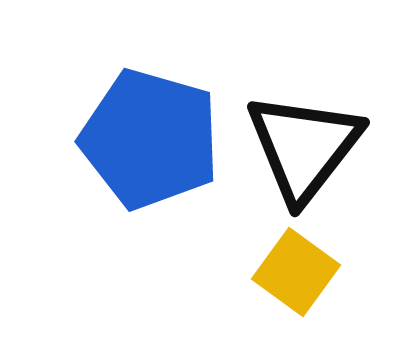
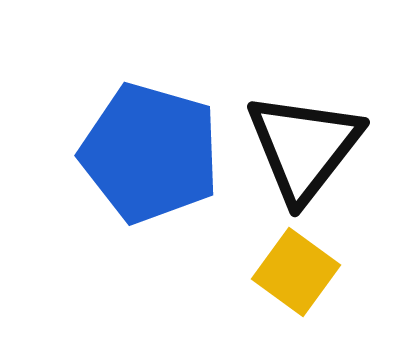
blue pentagon: moved 14 px down
